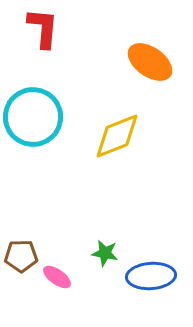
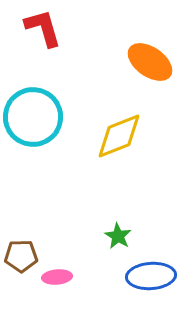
red L-shape: rotated 21 degrees counterclockwise
yellow diamond: moved 2 px right
green star: moved 13 px right, 17 px up; rotated 20 degrees clockwise
pink ellipse: rotated 40 degrees counterclockwise
